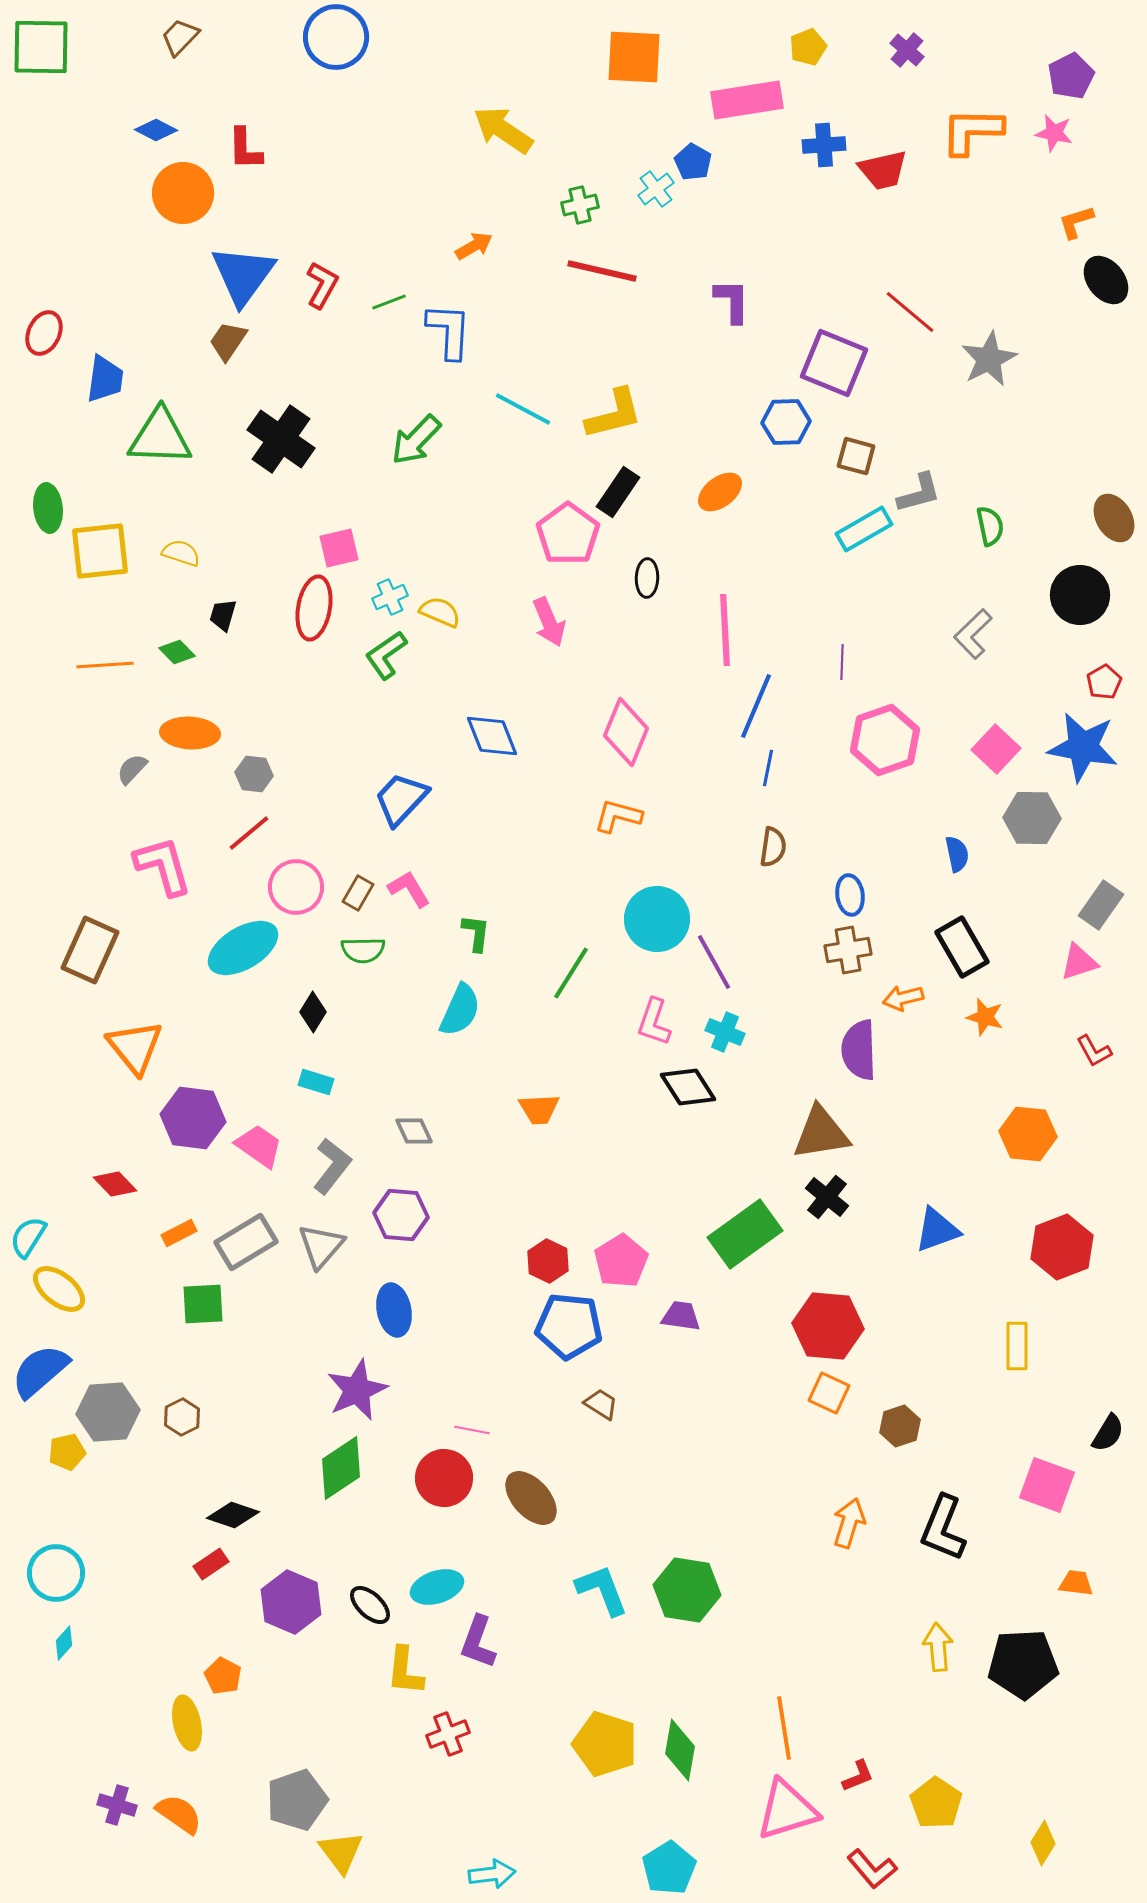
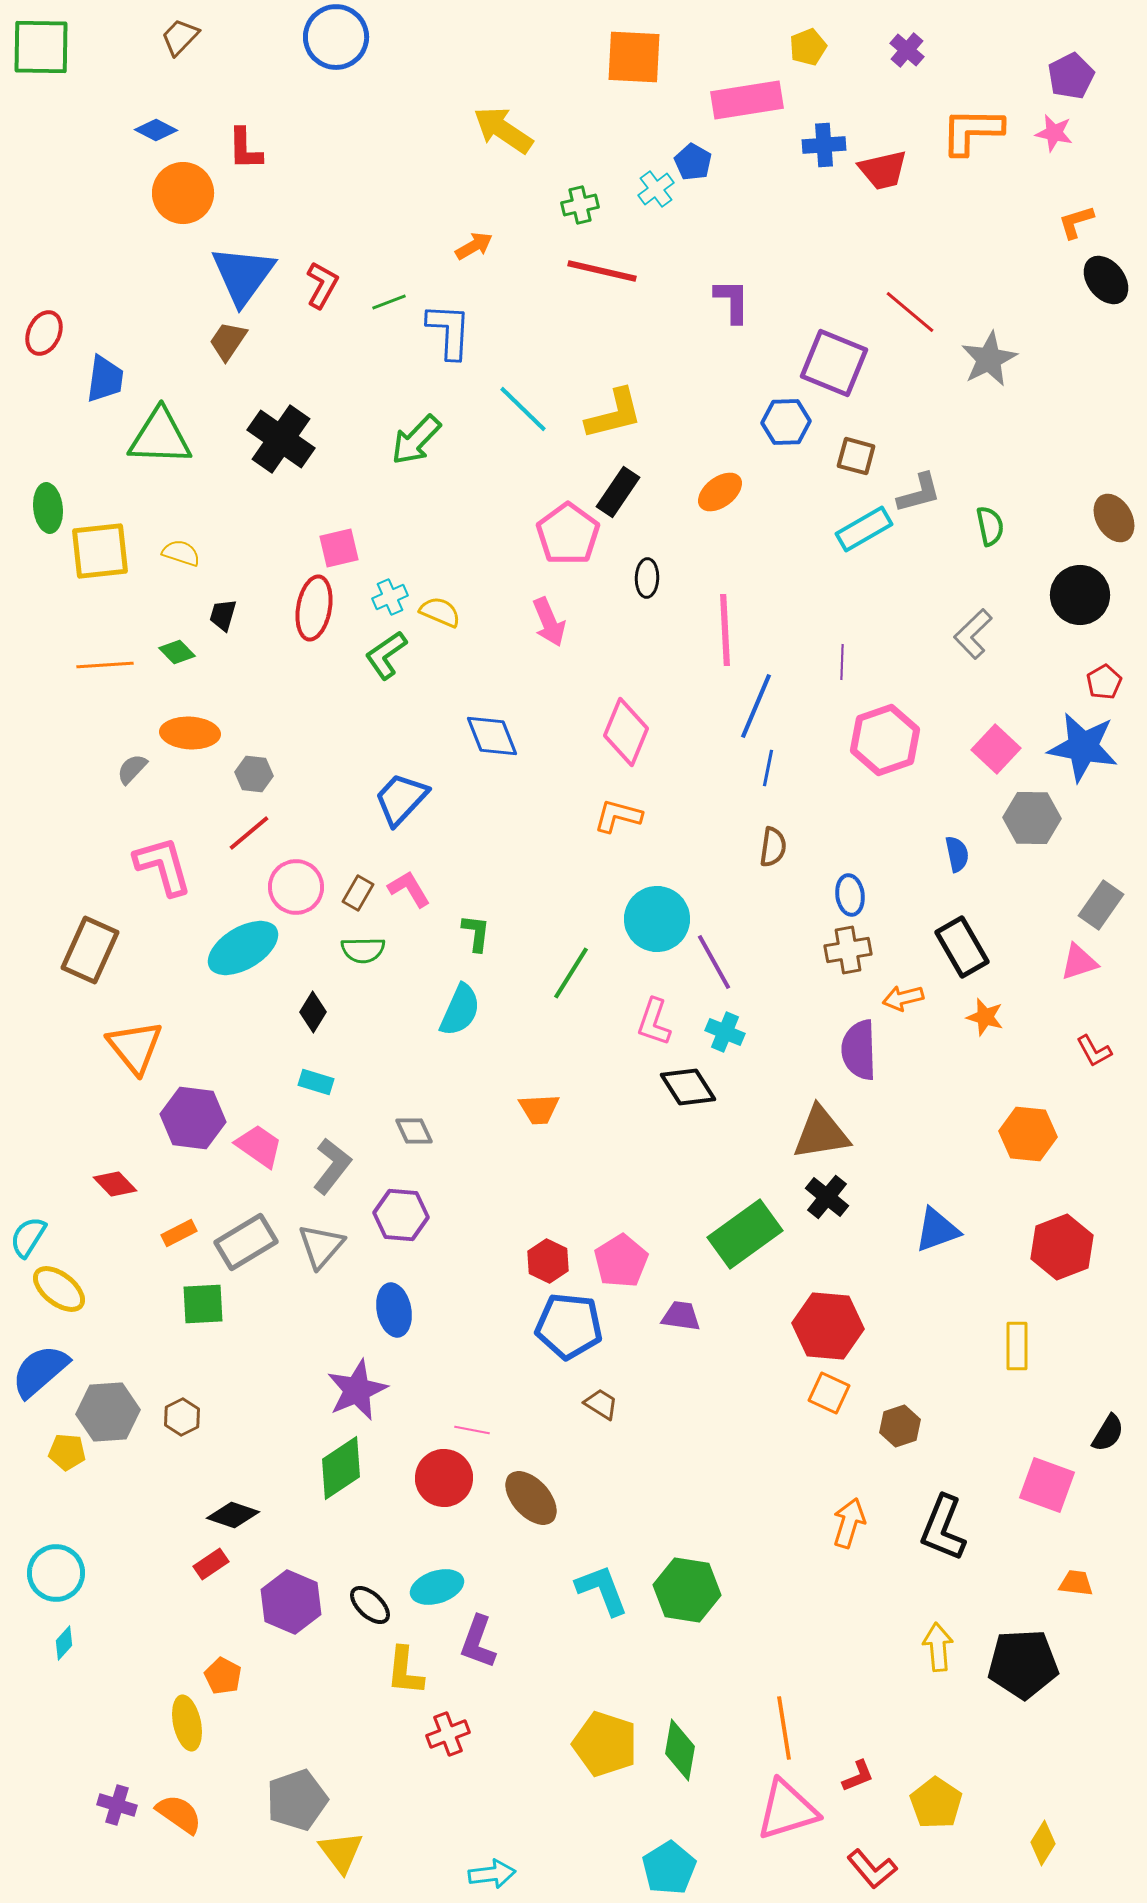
cyan line at (523, 409): rotated 16 degrees clockwise
yellow pentagon at (67, 1452): rotated 18 degrees clockwise
